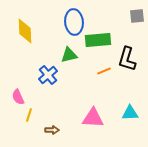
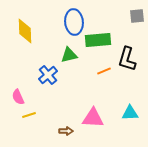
yellow line: rotated 56 degrees clockwise
brown arrow: moved 14 px right, 1 px down
